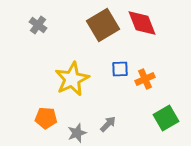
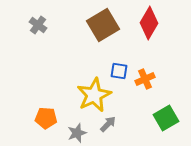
red diamond: moved 7 px right; rotated 52 degrees clockwise
blue square: moved 1 px left, 2 px down; rotated 12 degrees clockwise
yellow star: moved 22 px right, 16 px down
